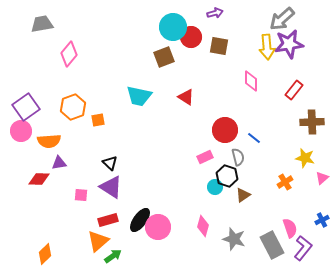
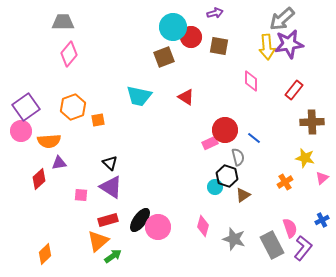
gray trapezoid at (42, 24): moved 21 px right, 2 px up; rotated 10 degrees clockwise
pink rectangle at (205, 157): moved 5 px right, 14 px up
red diamond at (39, 179): rotated 45 degrees counterclockwise
